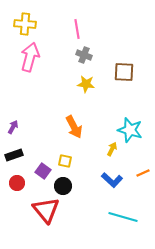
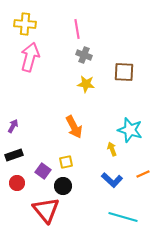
purple arrow: moved 1 px up
yellow arrow: rotated 48 degrees counterclockwise
yellow square: moved 1 px right, 1 px down; rotated 24 degrees counterclockwise
orange line: moved 1 px down
